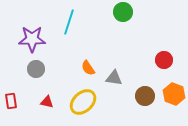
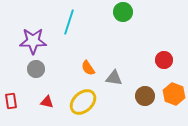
purple star: moved 1 px right, 2 px down
